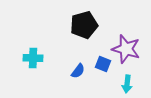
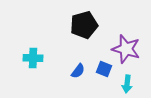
blue square: moved 1 px right, 5 px down
